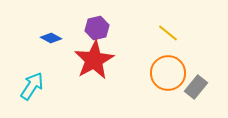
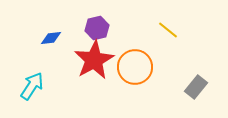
yellow line: moved 3 px up
blue diamond: rotated 35 degrees counterclockwise
orange circle: moved 33 px left, 6 px up
